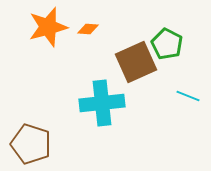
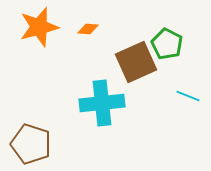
orange star: moved 9 px left
